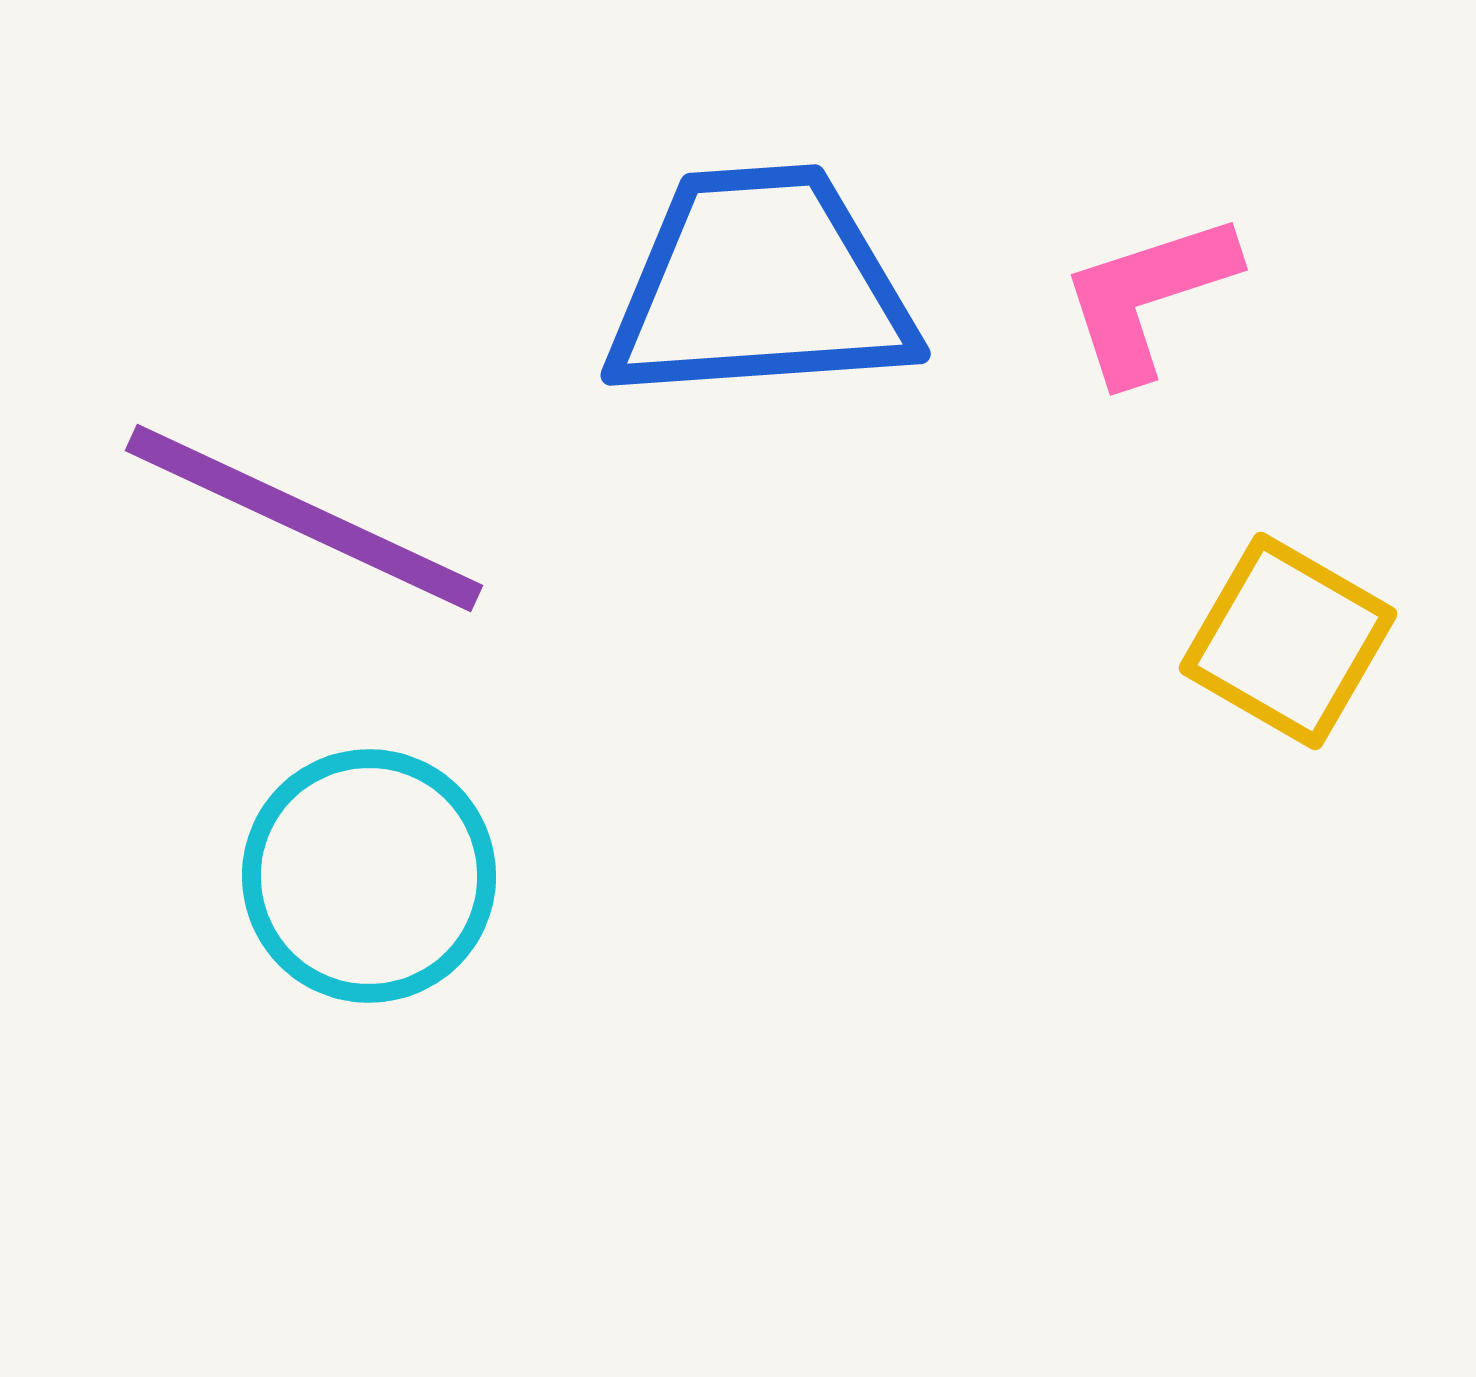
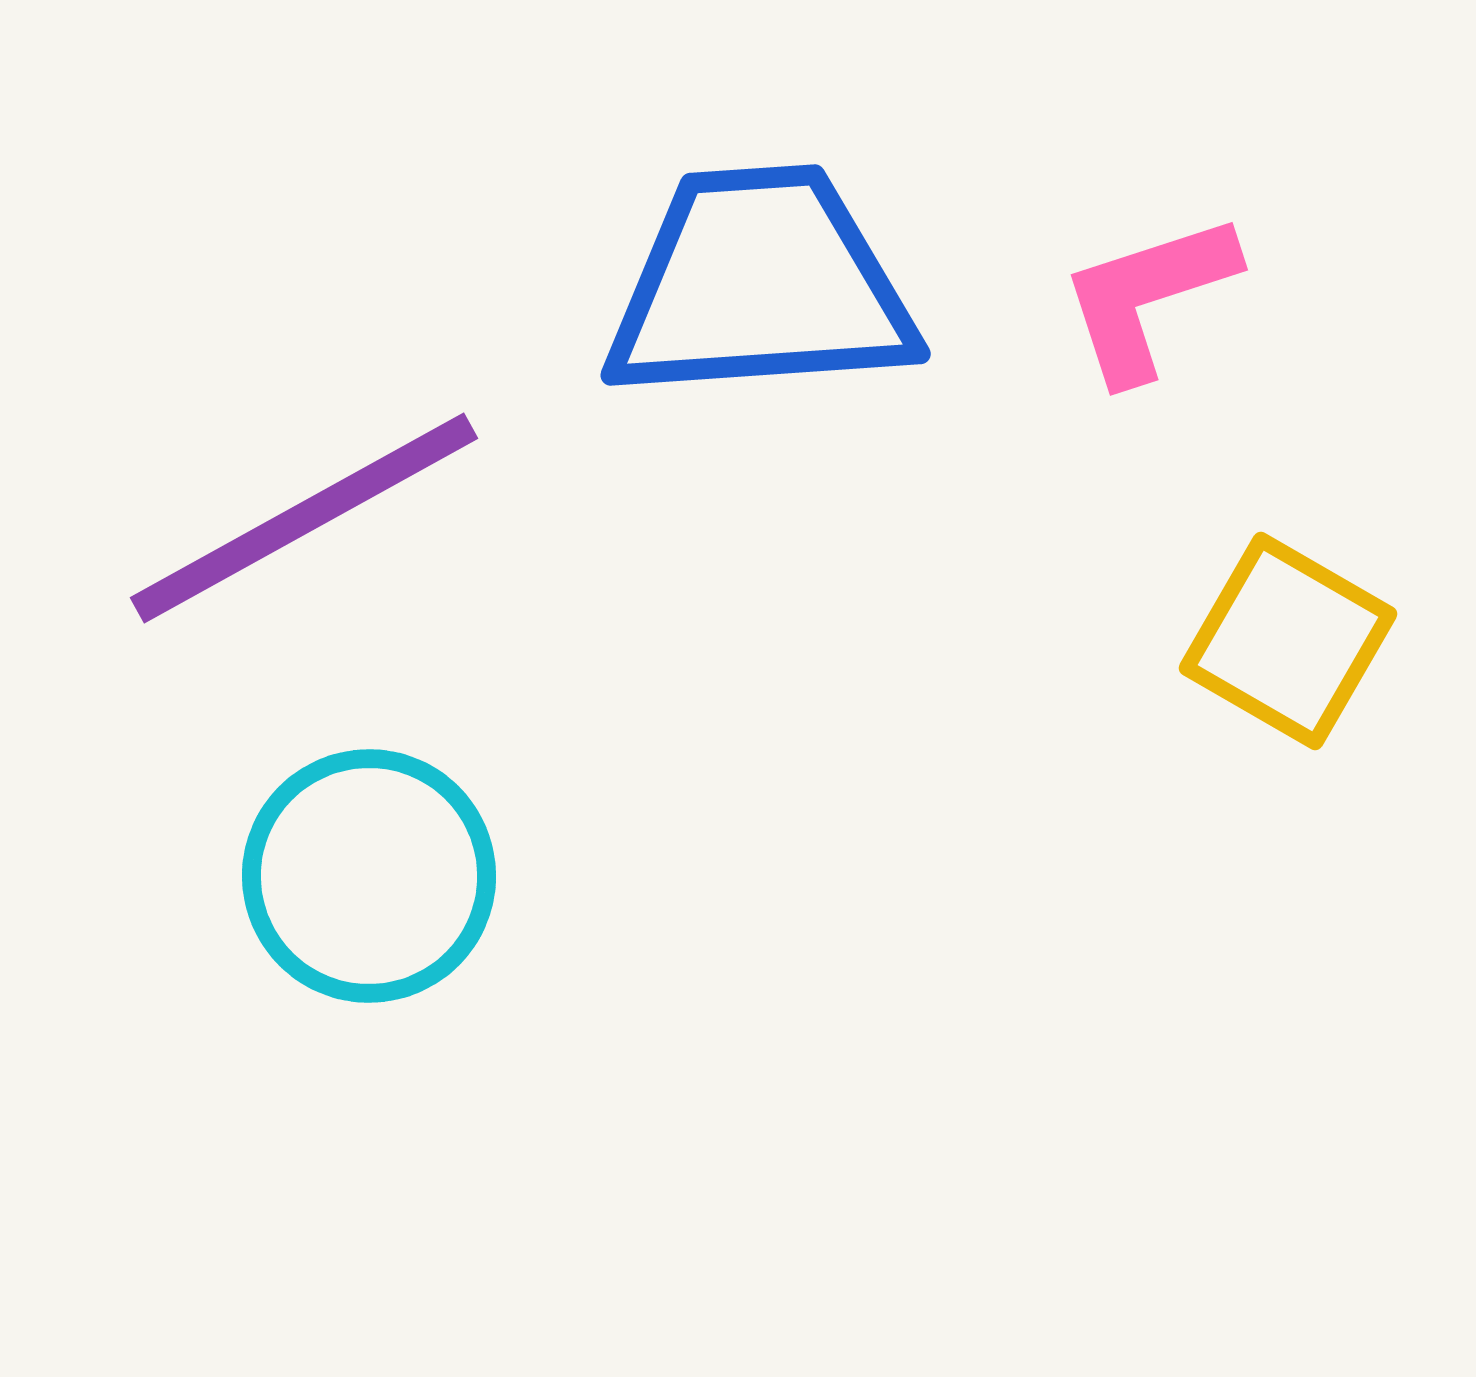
purple line: rotated 54 degrees counterclockwise
